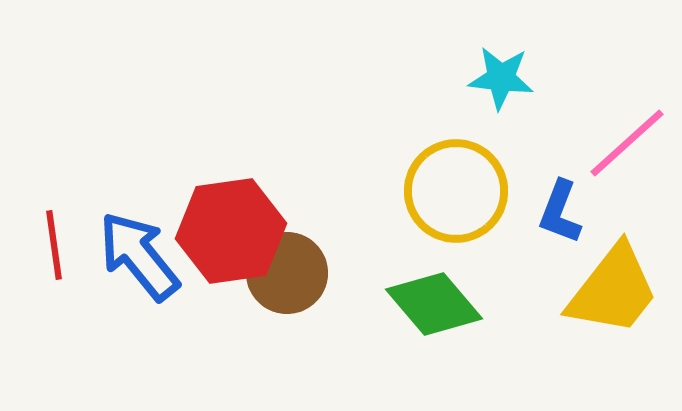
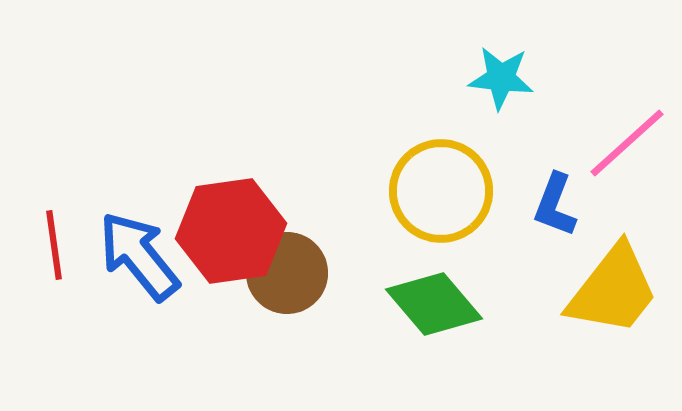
yellow circle: moved 15 px left
blue L-shape: moved 5 px left, 7 px up
